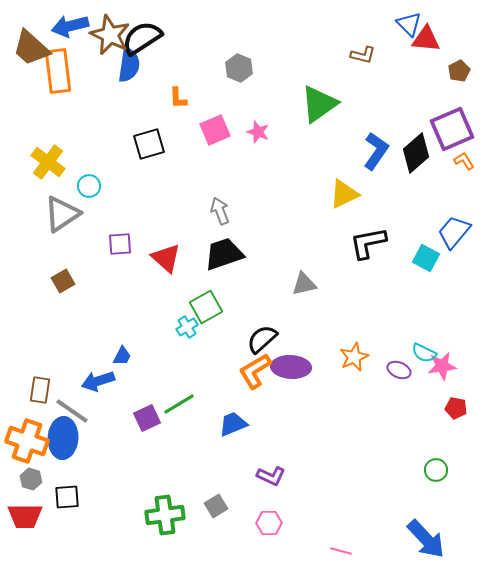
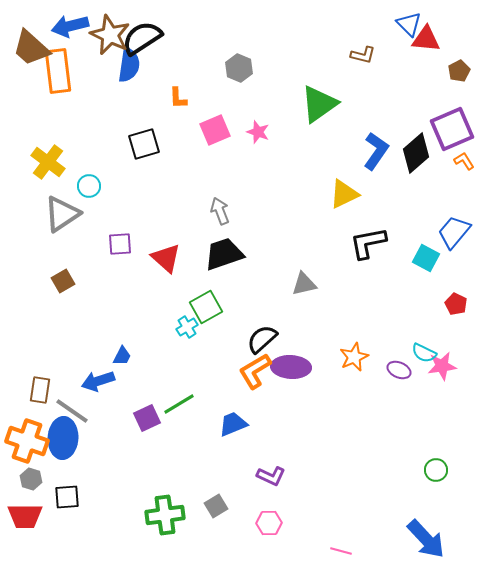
black square at (149, 144): moved 5 px left
red pentagon at (456, 408): moved 104 px up; rotated 15 degrees clockwise
